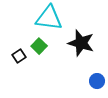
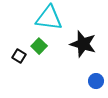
black star: moved 2 px right, 1 px down
black square: rotated 24 degrees counterclockwise
blue circle: moved 1 px left
